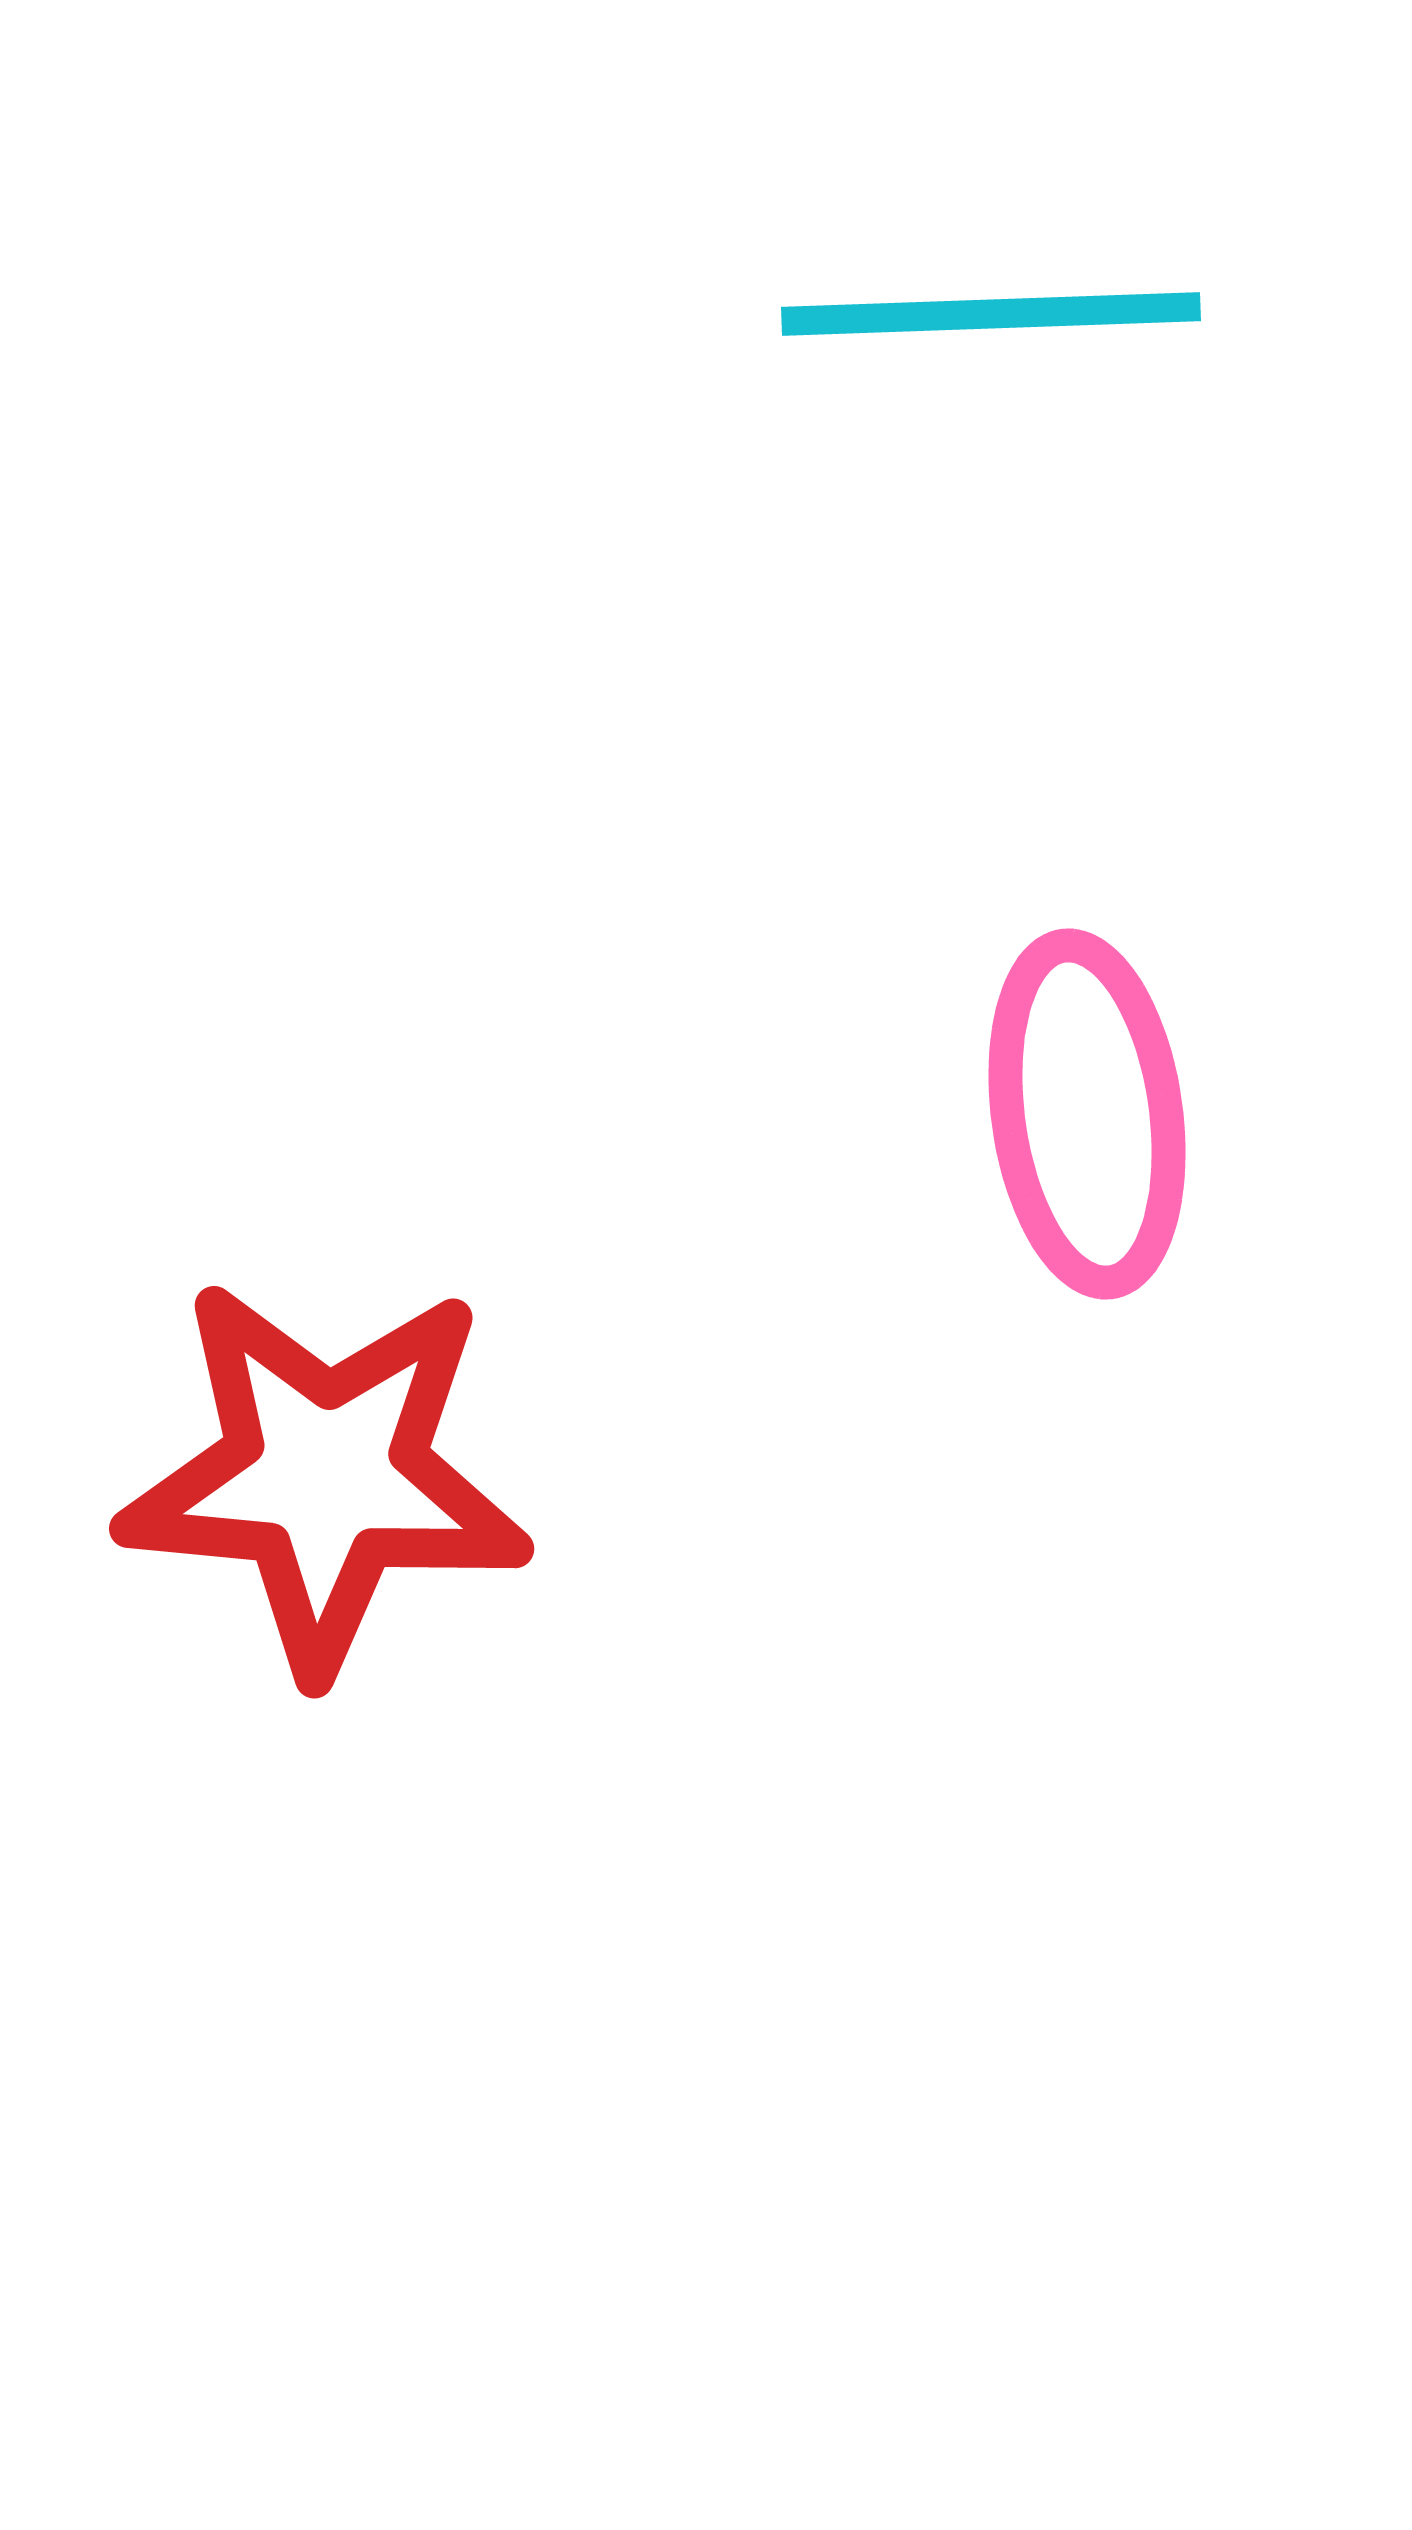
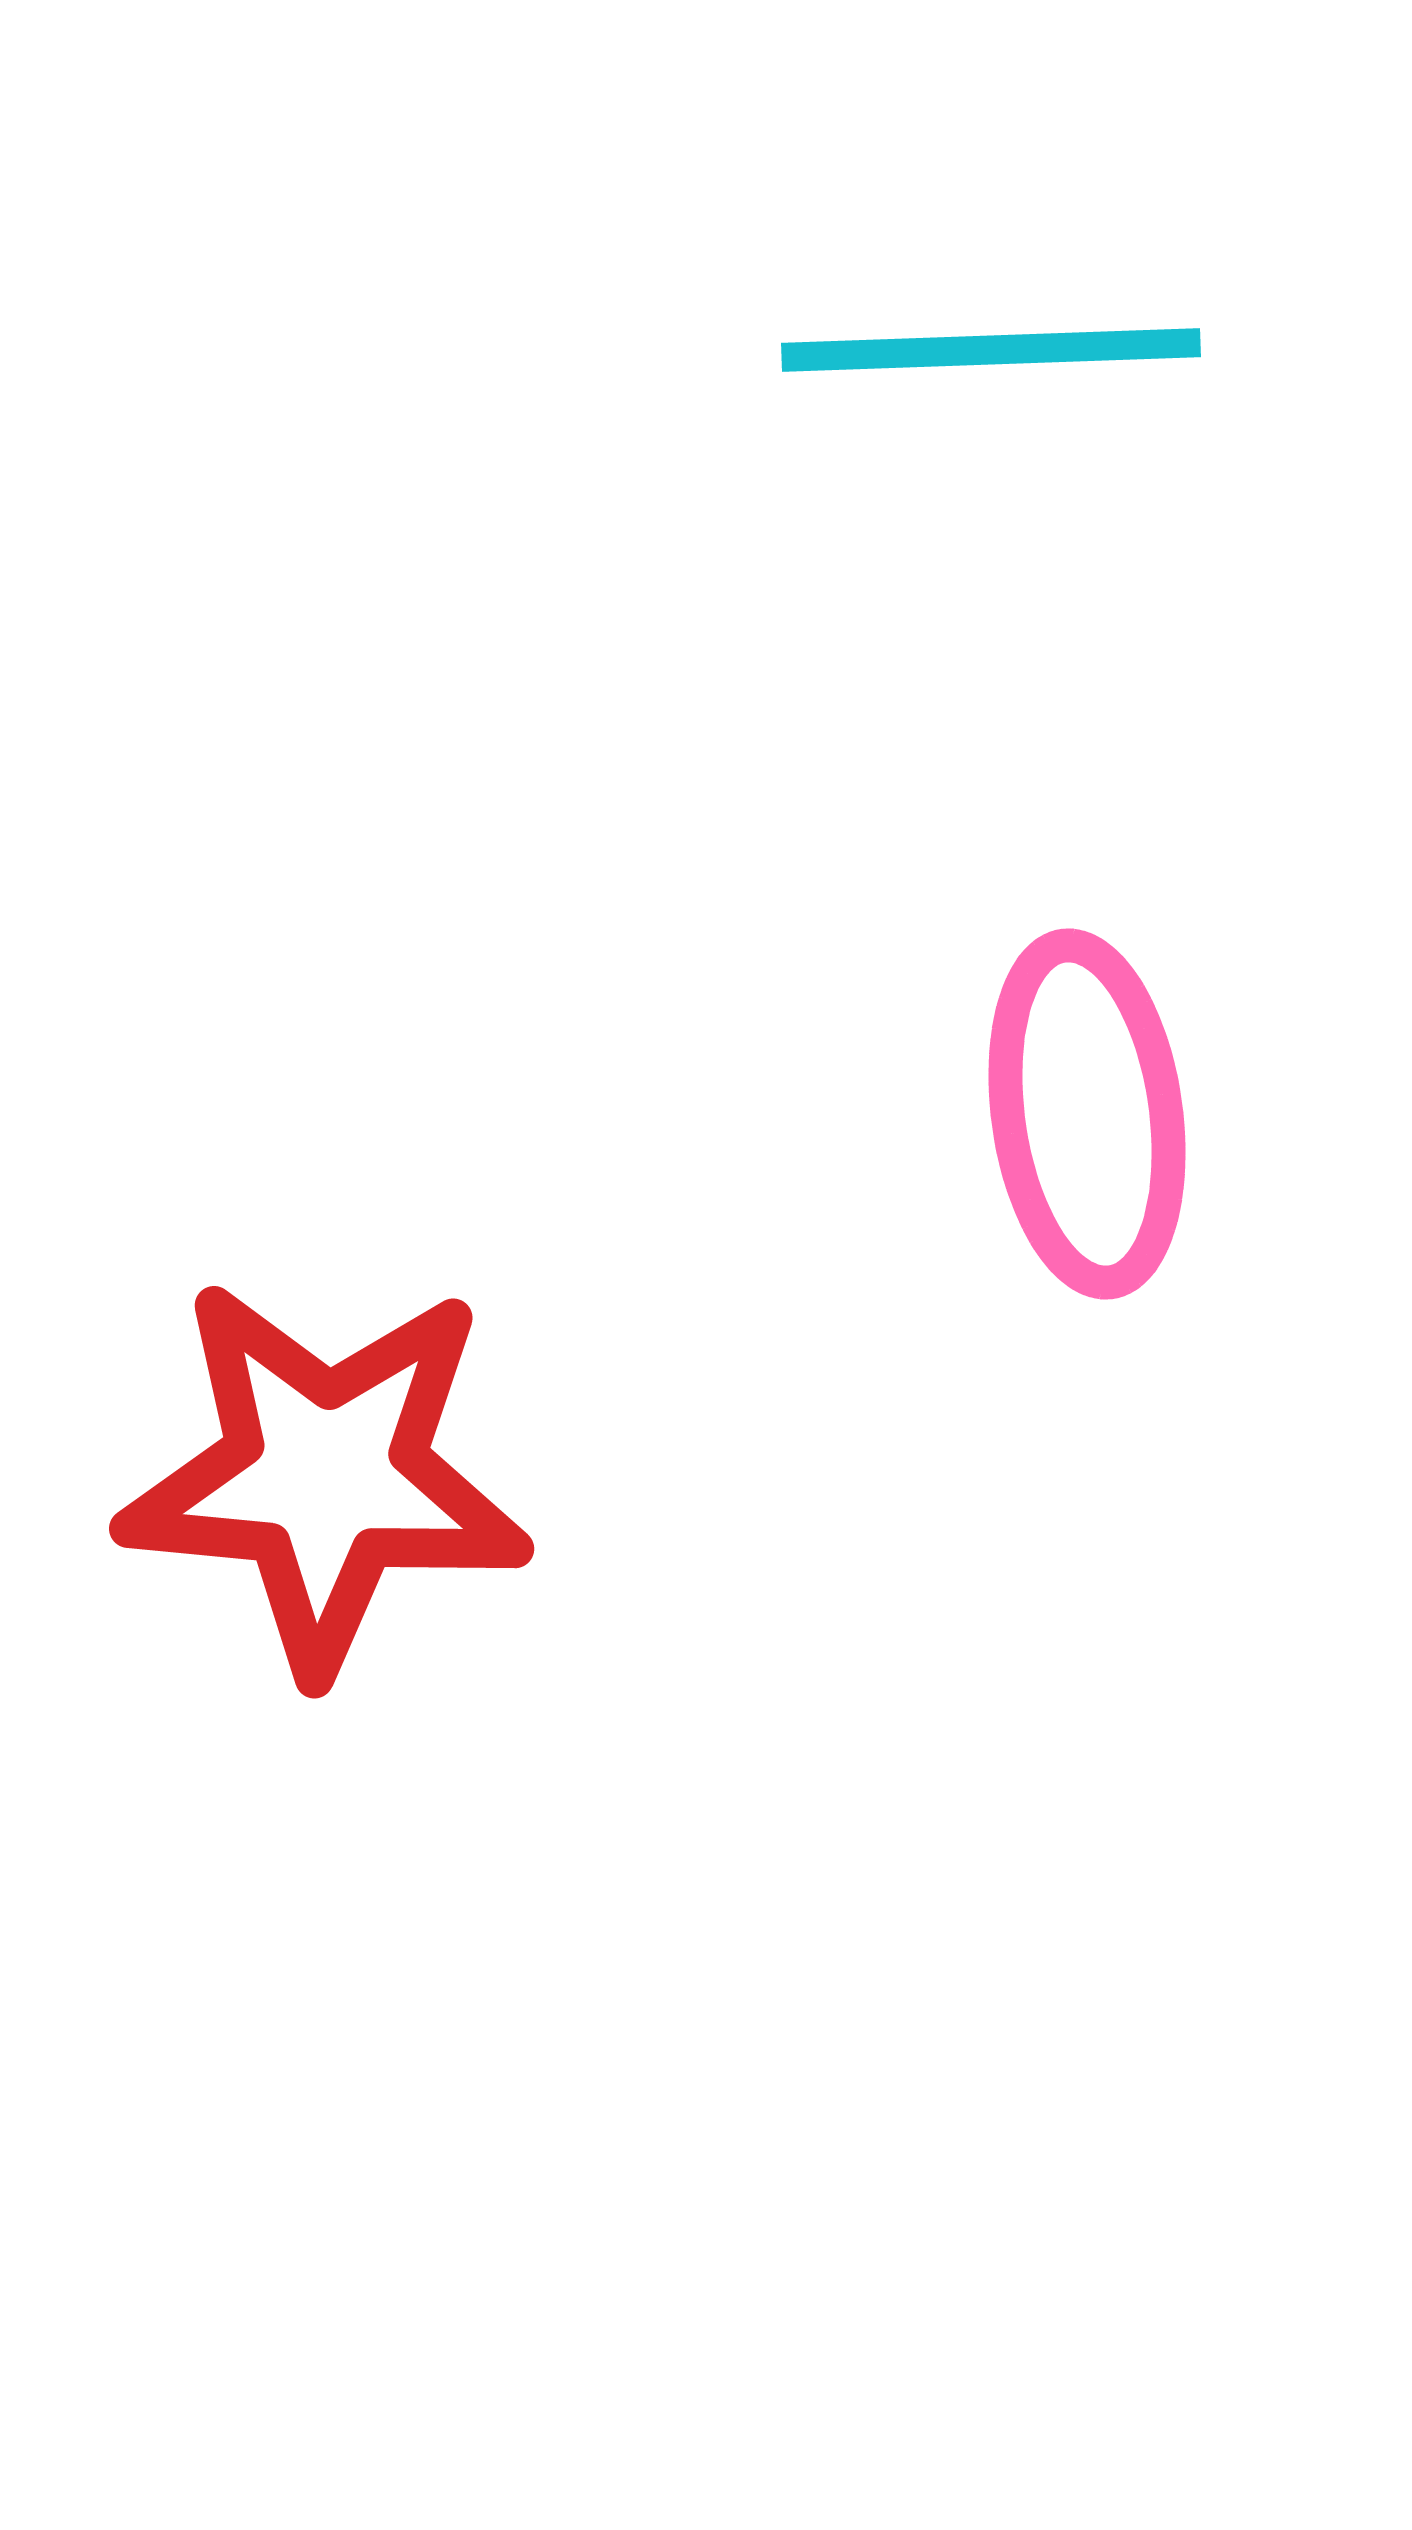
cyan line: moved 36 px down
